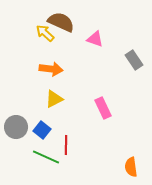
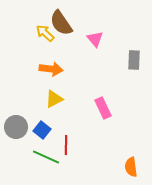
brown semicircle: moved 1 px down; rotated 148 degrees counterclockwise
pink triangle: rotated 30 degrees clockwise
gray rectangle: rotated 36 degrees clockwise
